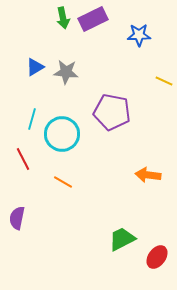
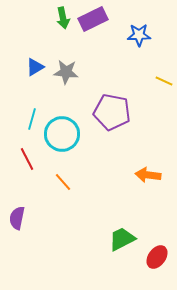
red line: moved 4 px right
orange line: rotated 18 degrees clockwise
